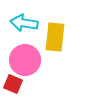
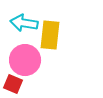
yellow rectangle: moved 5 px left, 2 px up
